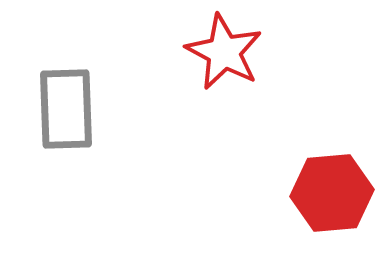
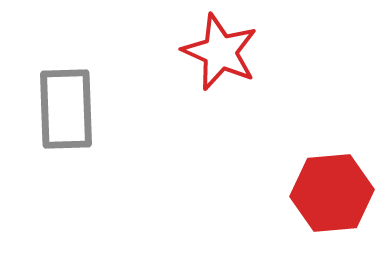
red star: moved 4 px left; rotated 4 degrees counterclockwise
